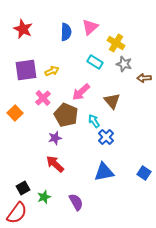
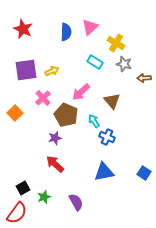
blue cross: moved 1 px right; rotated 21 degrees counterclockwise
